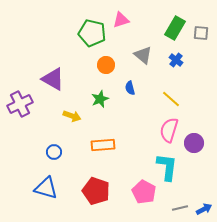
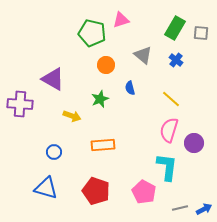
purple cross: rotated 30 degrees clockwise
